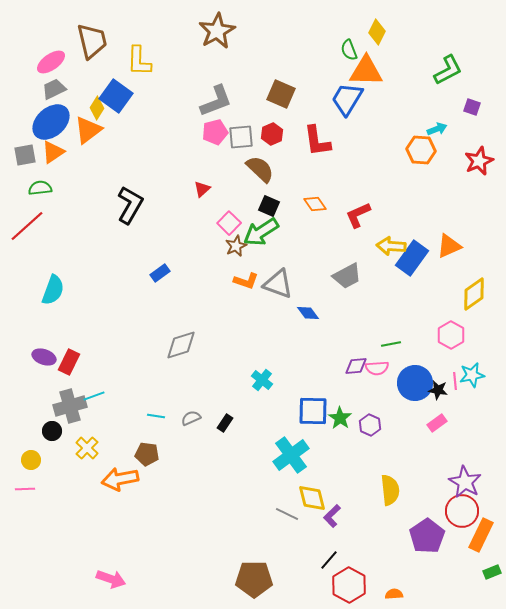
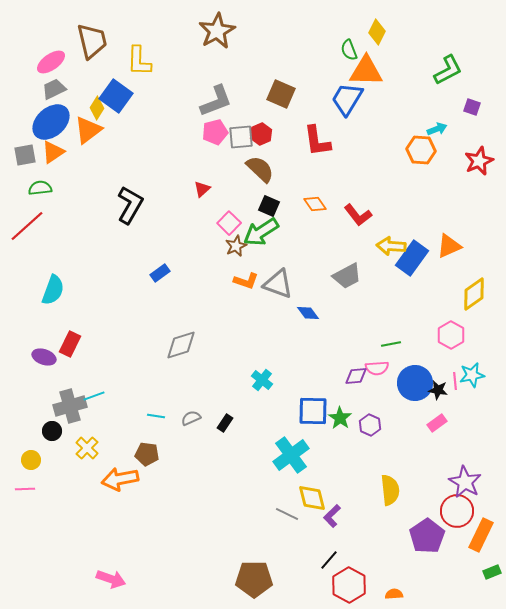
red hexagon at (272, 134): moved 11 px left
red L-shape at (358, 215): rotated 104 degrees counterclockwise
red rectangle at (69, 362): moved 1 px right, 18 px up
purple diamond at (356, 366): moved 10 px down
red circle at (462, 511): moved 5 px left
